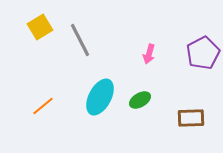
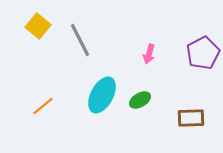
yellow square: moved 2 px left, 1 px up; rotated 20 degrees counterclockwise
cyan ellipse: moved 2 px right, 2 px up
